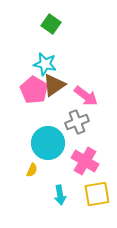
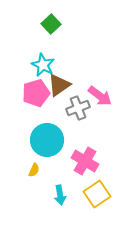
green square: rotated 12 degrees clockwise
cyan star: moved 2 px left, 1 px down; rotated 15 degrees clockwise
brown triangle: moved 5 px right
pink pentagon: moved 2 px right, 3 px down; rotated 24 degrees clockwise
pink arrow: moved 14 px right
gray cross: moved 1 px right, 14 px up
cyan circle: moved 1 px left, 3 px up
yellow semicircle: moved 2 px right
yellow square: rotated 24 degrees counterclockwise
